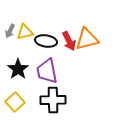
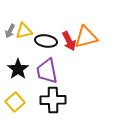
yellow triangle: moved 1 px left, 1 px up
orange triangle: moved 1 px left, 2 px up
